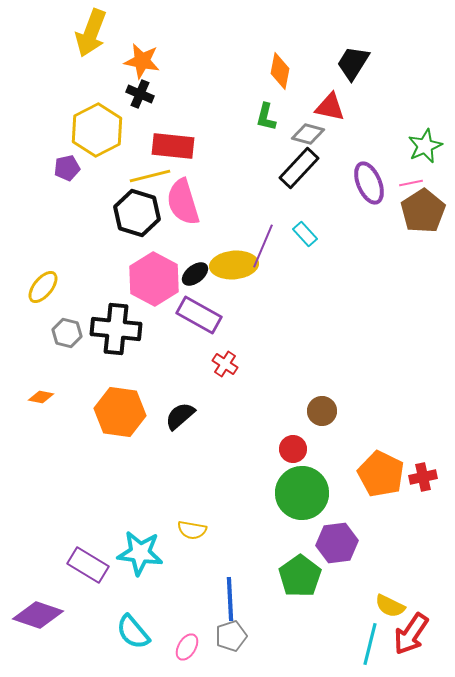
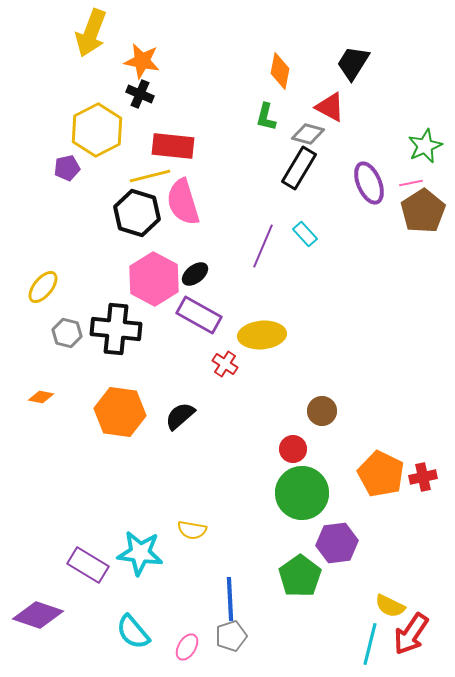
red triangle at (330, 107): rotated 16 degrees clockwise
black rectangle at (299, 168): rotated 12 degrees counterclockwise
yellow ellipse at (234, 265): moved 28 px right, 70 px down
